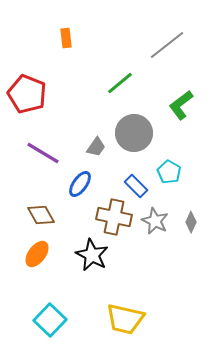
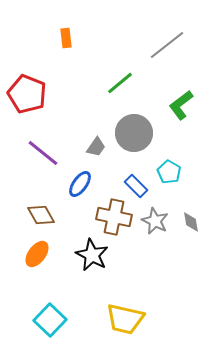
purple line: rotated 8 degrees clockwise
gray diamond: rotated 35 degrees counterclockwise
